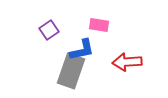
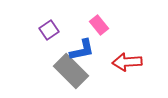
pink rectangle: rotated 42 degrees clockwise
gray rectangle: rotated 64 degrees counterclockwise
